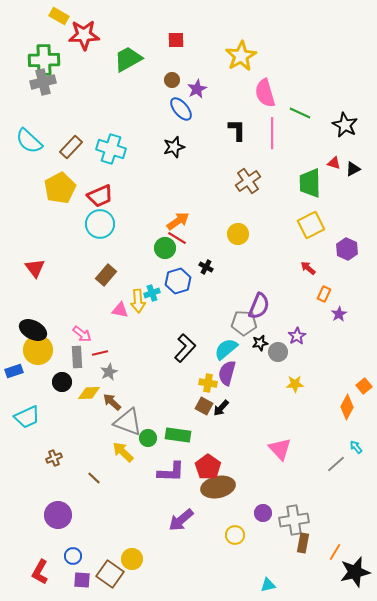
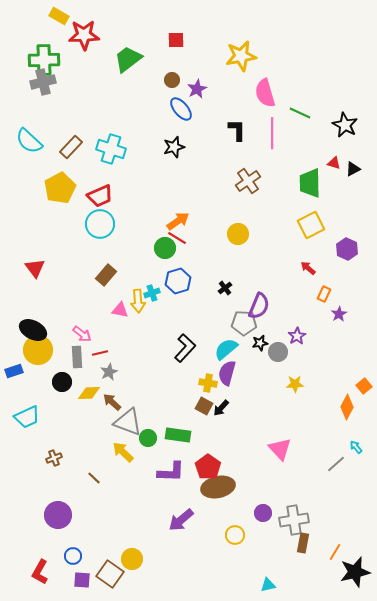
yellow star at (241, 56): rotated 20 degrees clockwise
green trapezoid at (128, 59): rotated 8 degrees counterclockwise
black cross at (206, 267): moved 19 px right, 21 px down; rotated 24 degrees clockwise
